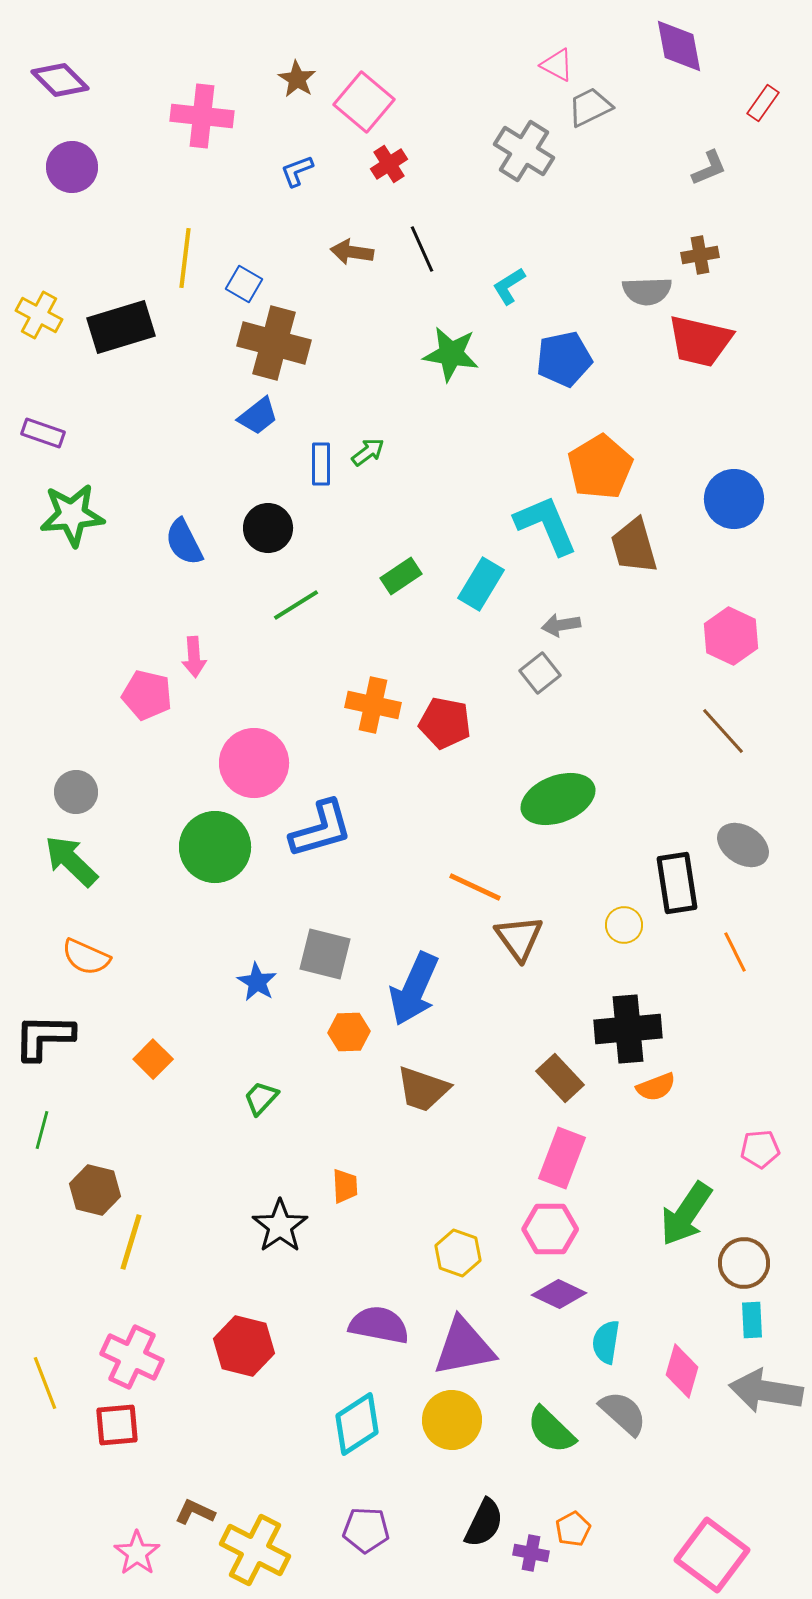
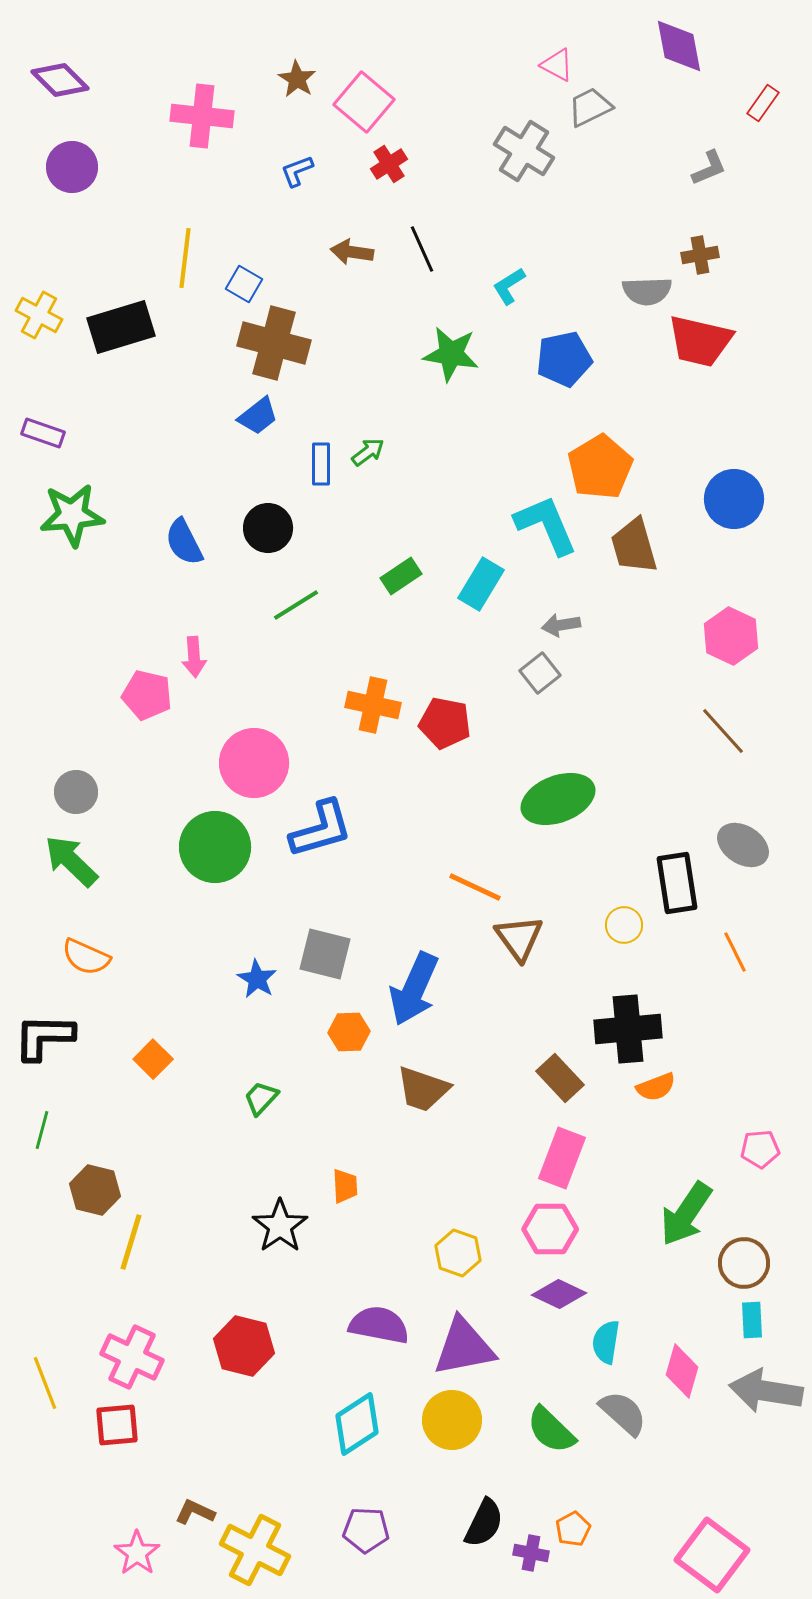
blue star at (257, 982): moved 3 px up
